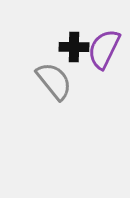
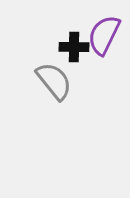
purple semicircle: moved 14 px up
